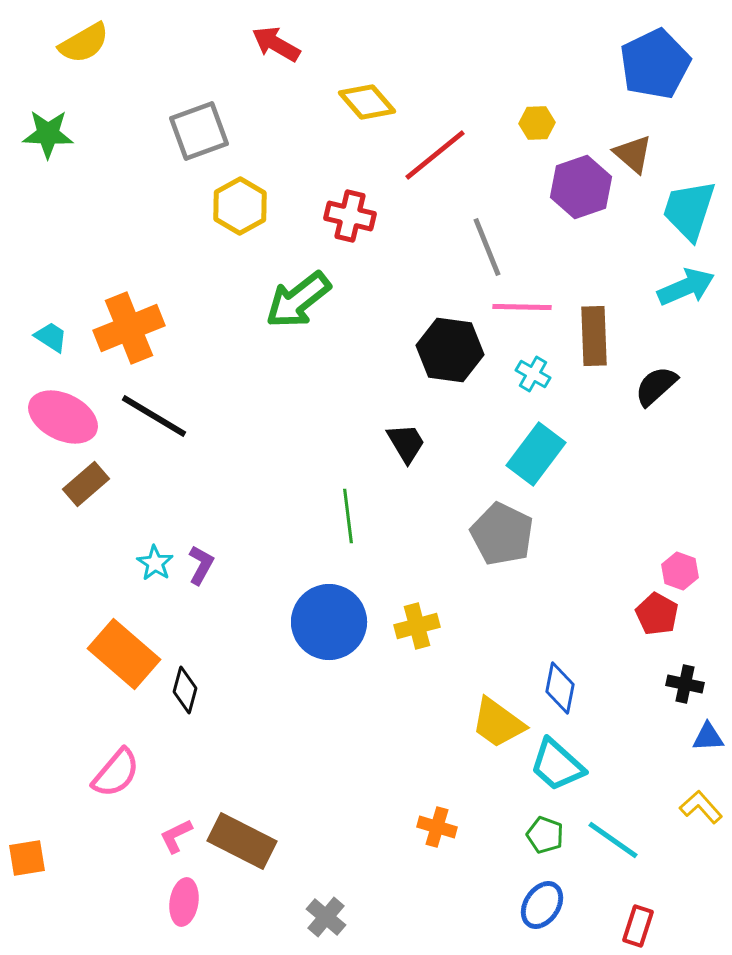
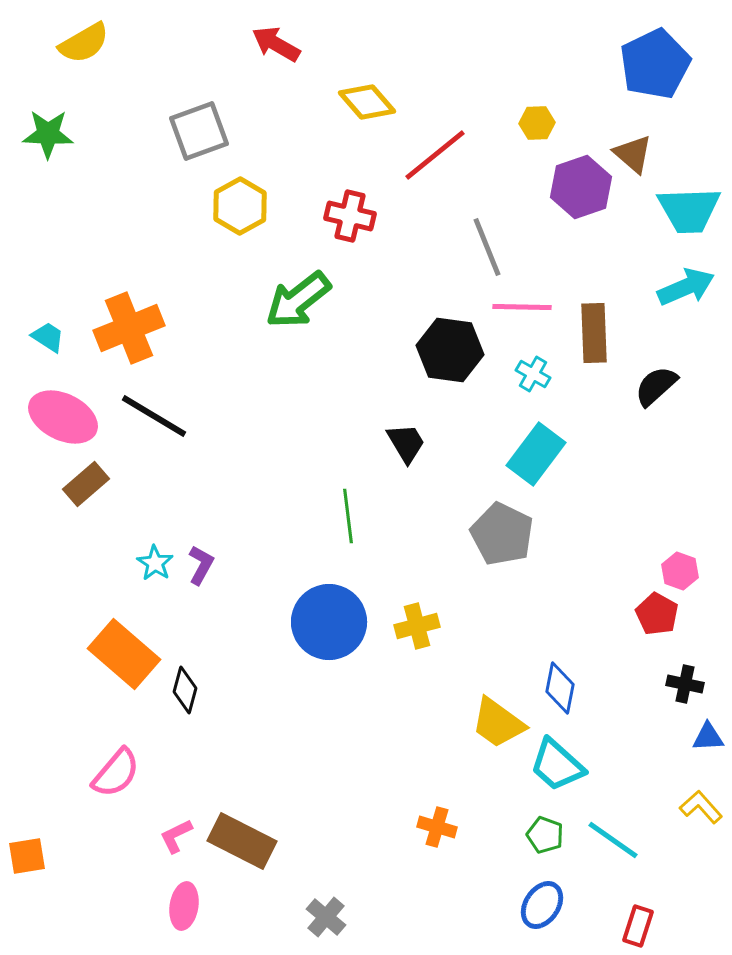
cyan trapezoid at (689, 210): rotated 110 degrees counterclockwise
brown rectangle at (594, 336): moved 3 px up
cyan trapezoid at (51, 337): moved 3 px left
orange square at (27, 858): moved 2 px up
pink ellipse at (184, 902): moved 4 px down
